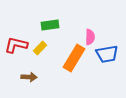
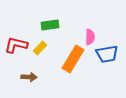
orange rectangle: moved 1 px left, 1 px down
